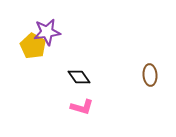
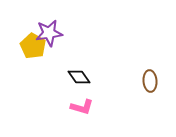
purple star: moved 2 px right, 1 px down
brown ellipse: moved 6 px down
